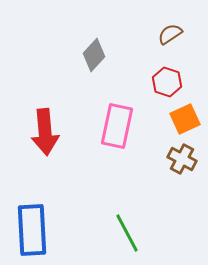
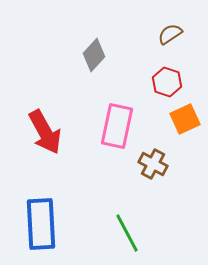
red arrow: rotated 24 degrees counterclockwise
brown cross: moved 29 px left, 5 px down
blue rectangle: moved 9 px right, 6 px up
